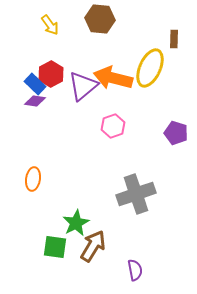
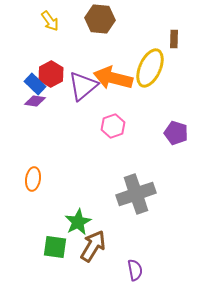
yellow arrow: moved 4 px up
green star: moved 2 px right, 1 px up
